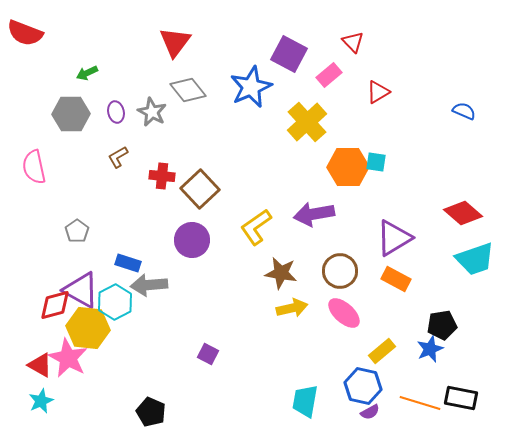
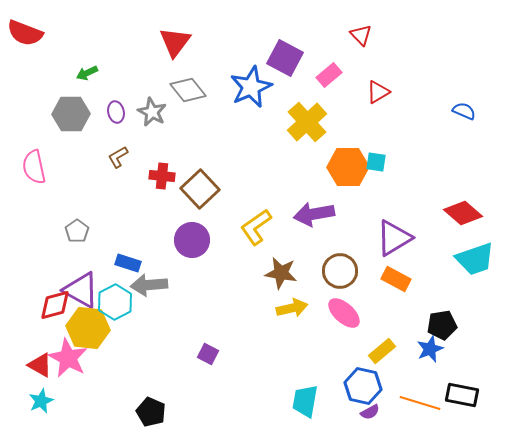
red triangle at (353, 42): moved 8 px right, 7 px up
purple square at (289, 54): moved 4 px left, 4 px down
black rectangle at (461, 398): moved 1 px right, 3 px up
